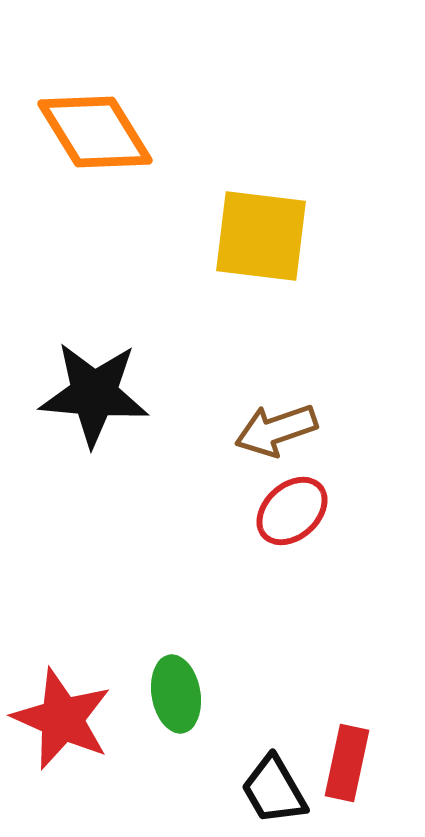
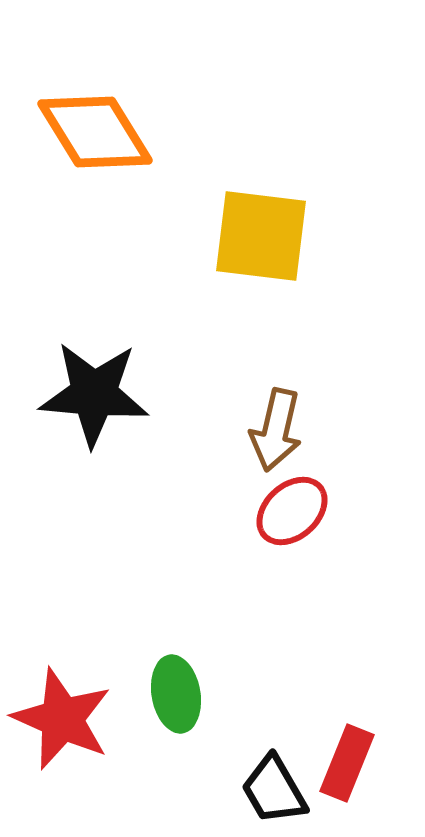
brown arrow: rotated 58 degrees counterclockwise
red rectangle: rotated 10 degrees clockwise
